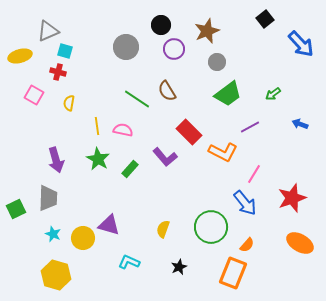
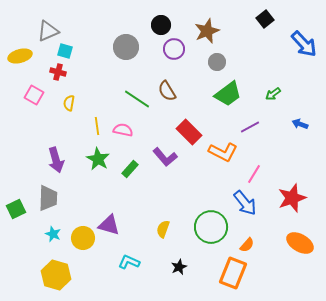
blue arrow at (301, 44): moved 3 px right
